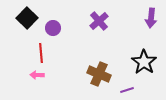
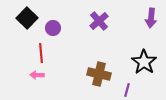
brown cross: rotated 10 degrees counterclockwise
purple line: rotated 56 degrees counterclockwise
